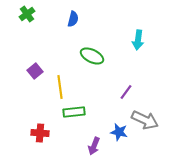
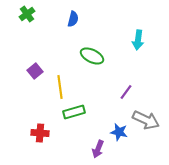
green rectangle: rotated 10 degrees counterclockwise
gray arrow: moved 1 px right
purple arrow: moved 4 px right, 3 px down
